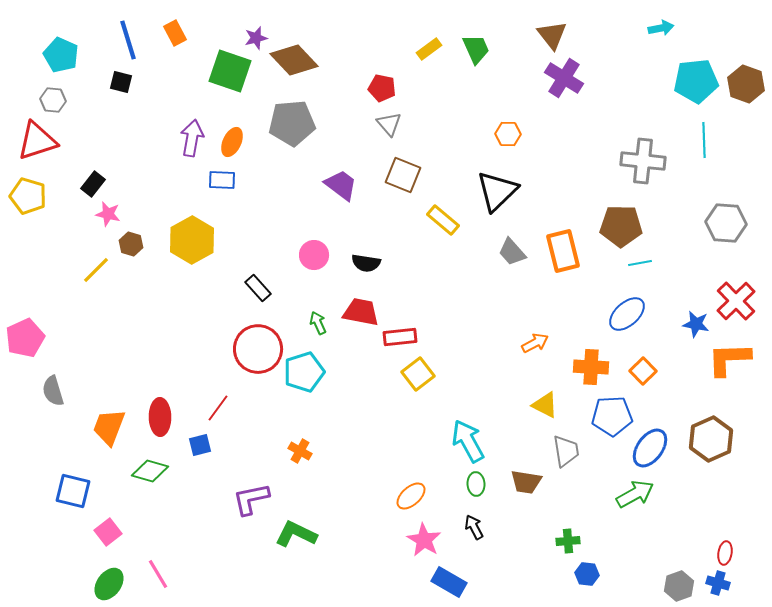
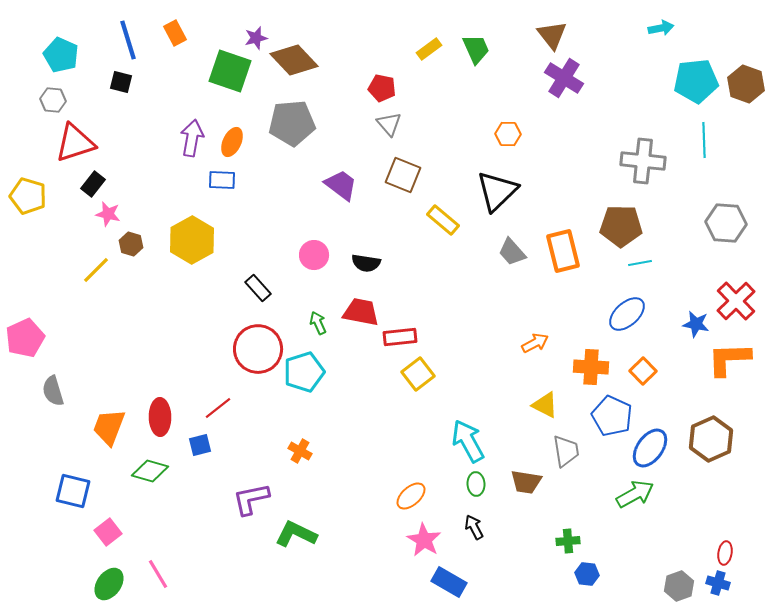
red triangle at (37, 141): moved 38 px right, 2 px down
red line at (218, 408): rotated 16 degrees clockwise
blue pentagon at (612, 416): rotated 27 degrees clockwise
